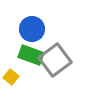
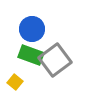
yellow square: moved 4 px right, 5 px down
